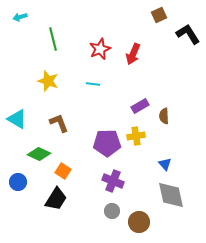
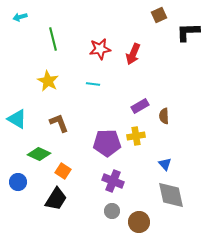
black L-shape: moved 2 px up; rotated 60 degrees counterclockwise
red star: rotated 15 degrees clockwise
yellow star: rotated 10 degrees clockwise
